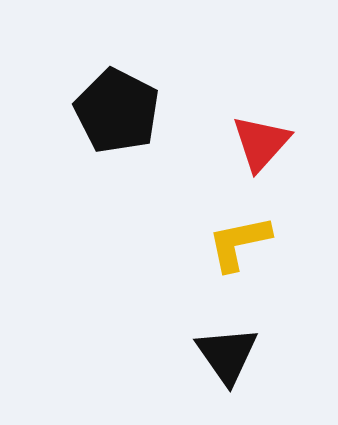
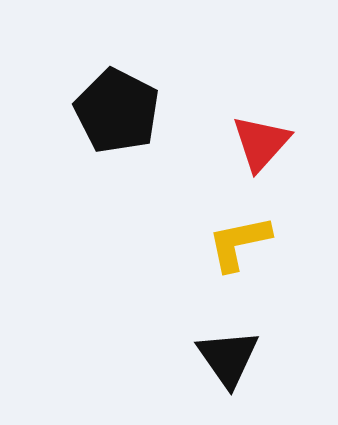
black triangle: moved 1 px right, 3 px down
